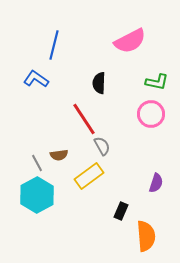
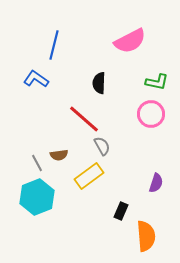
red line: rotated 16 degrees counterclockwise
cyan hexagon: moved 2 px down; rotated 8 degrees clockwise
